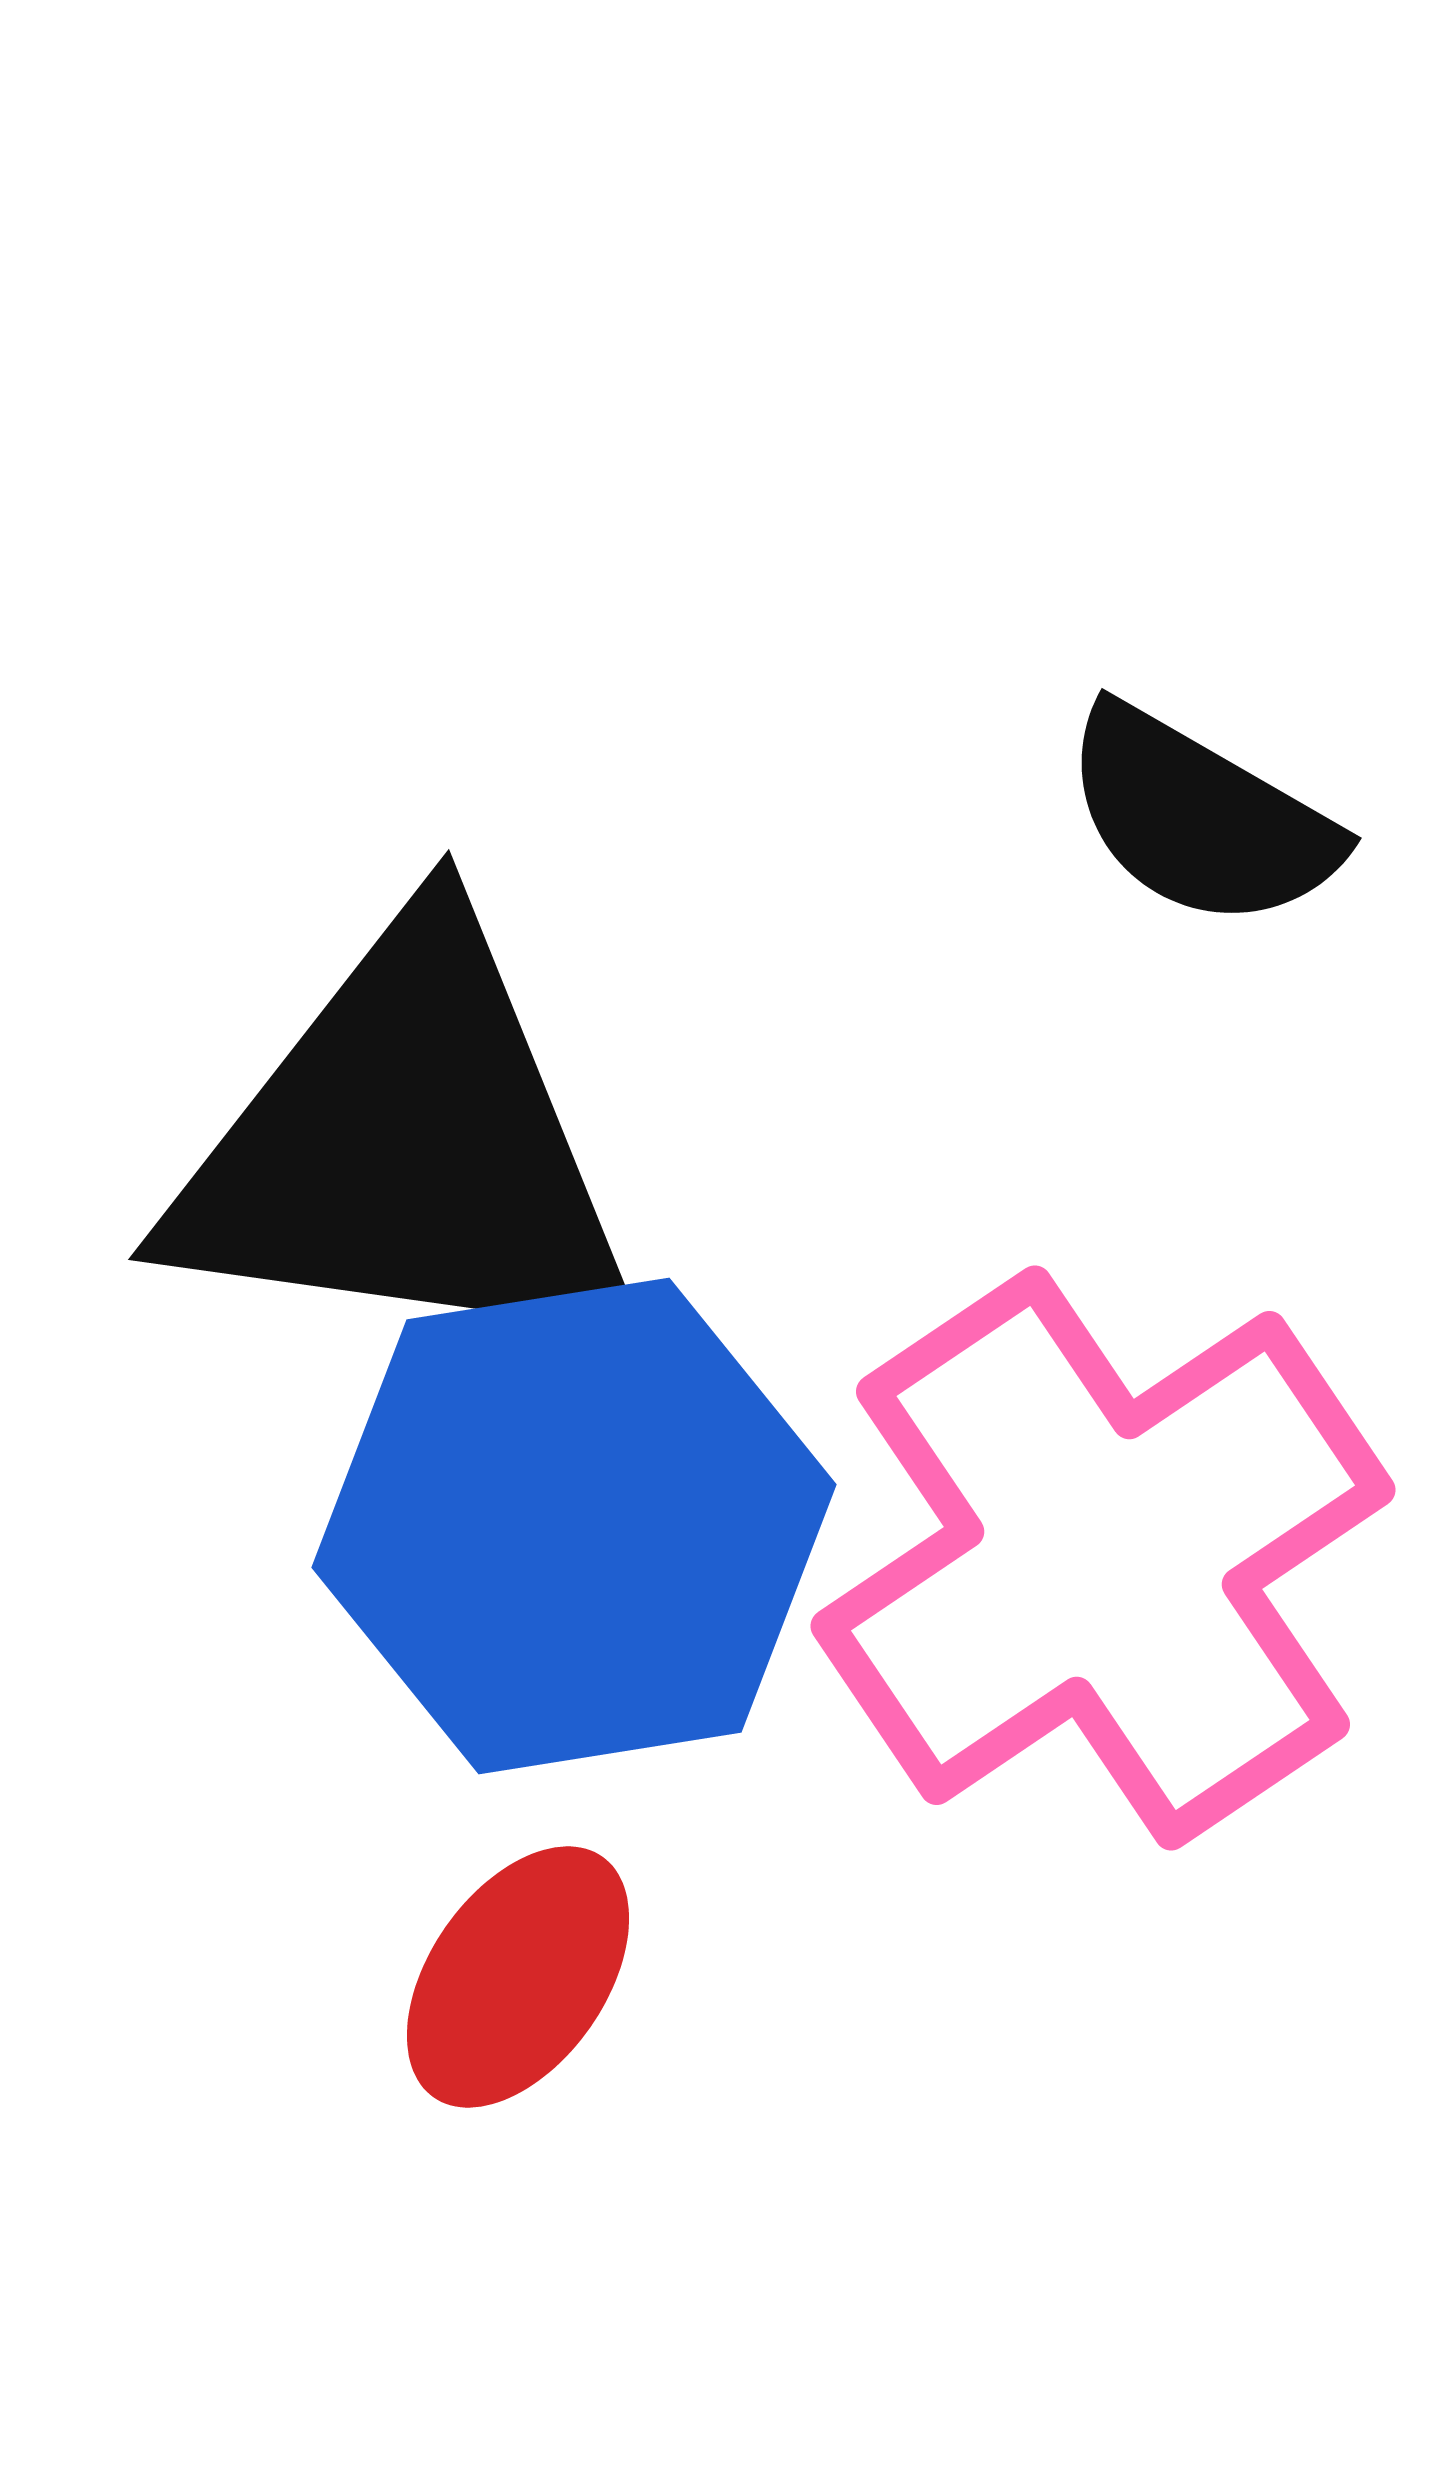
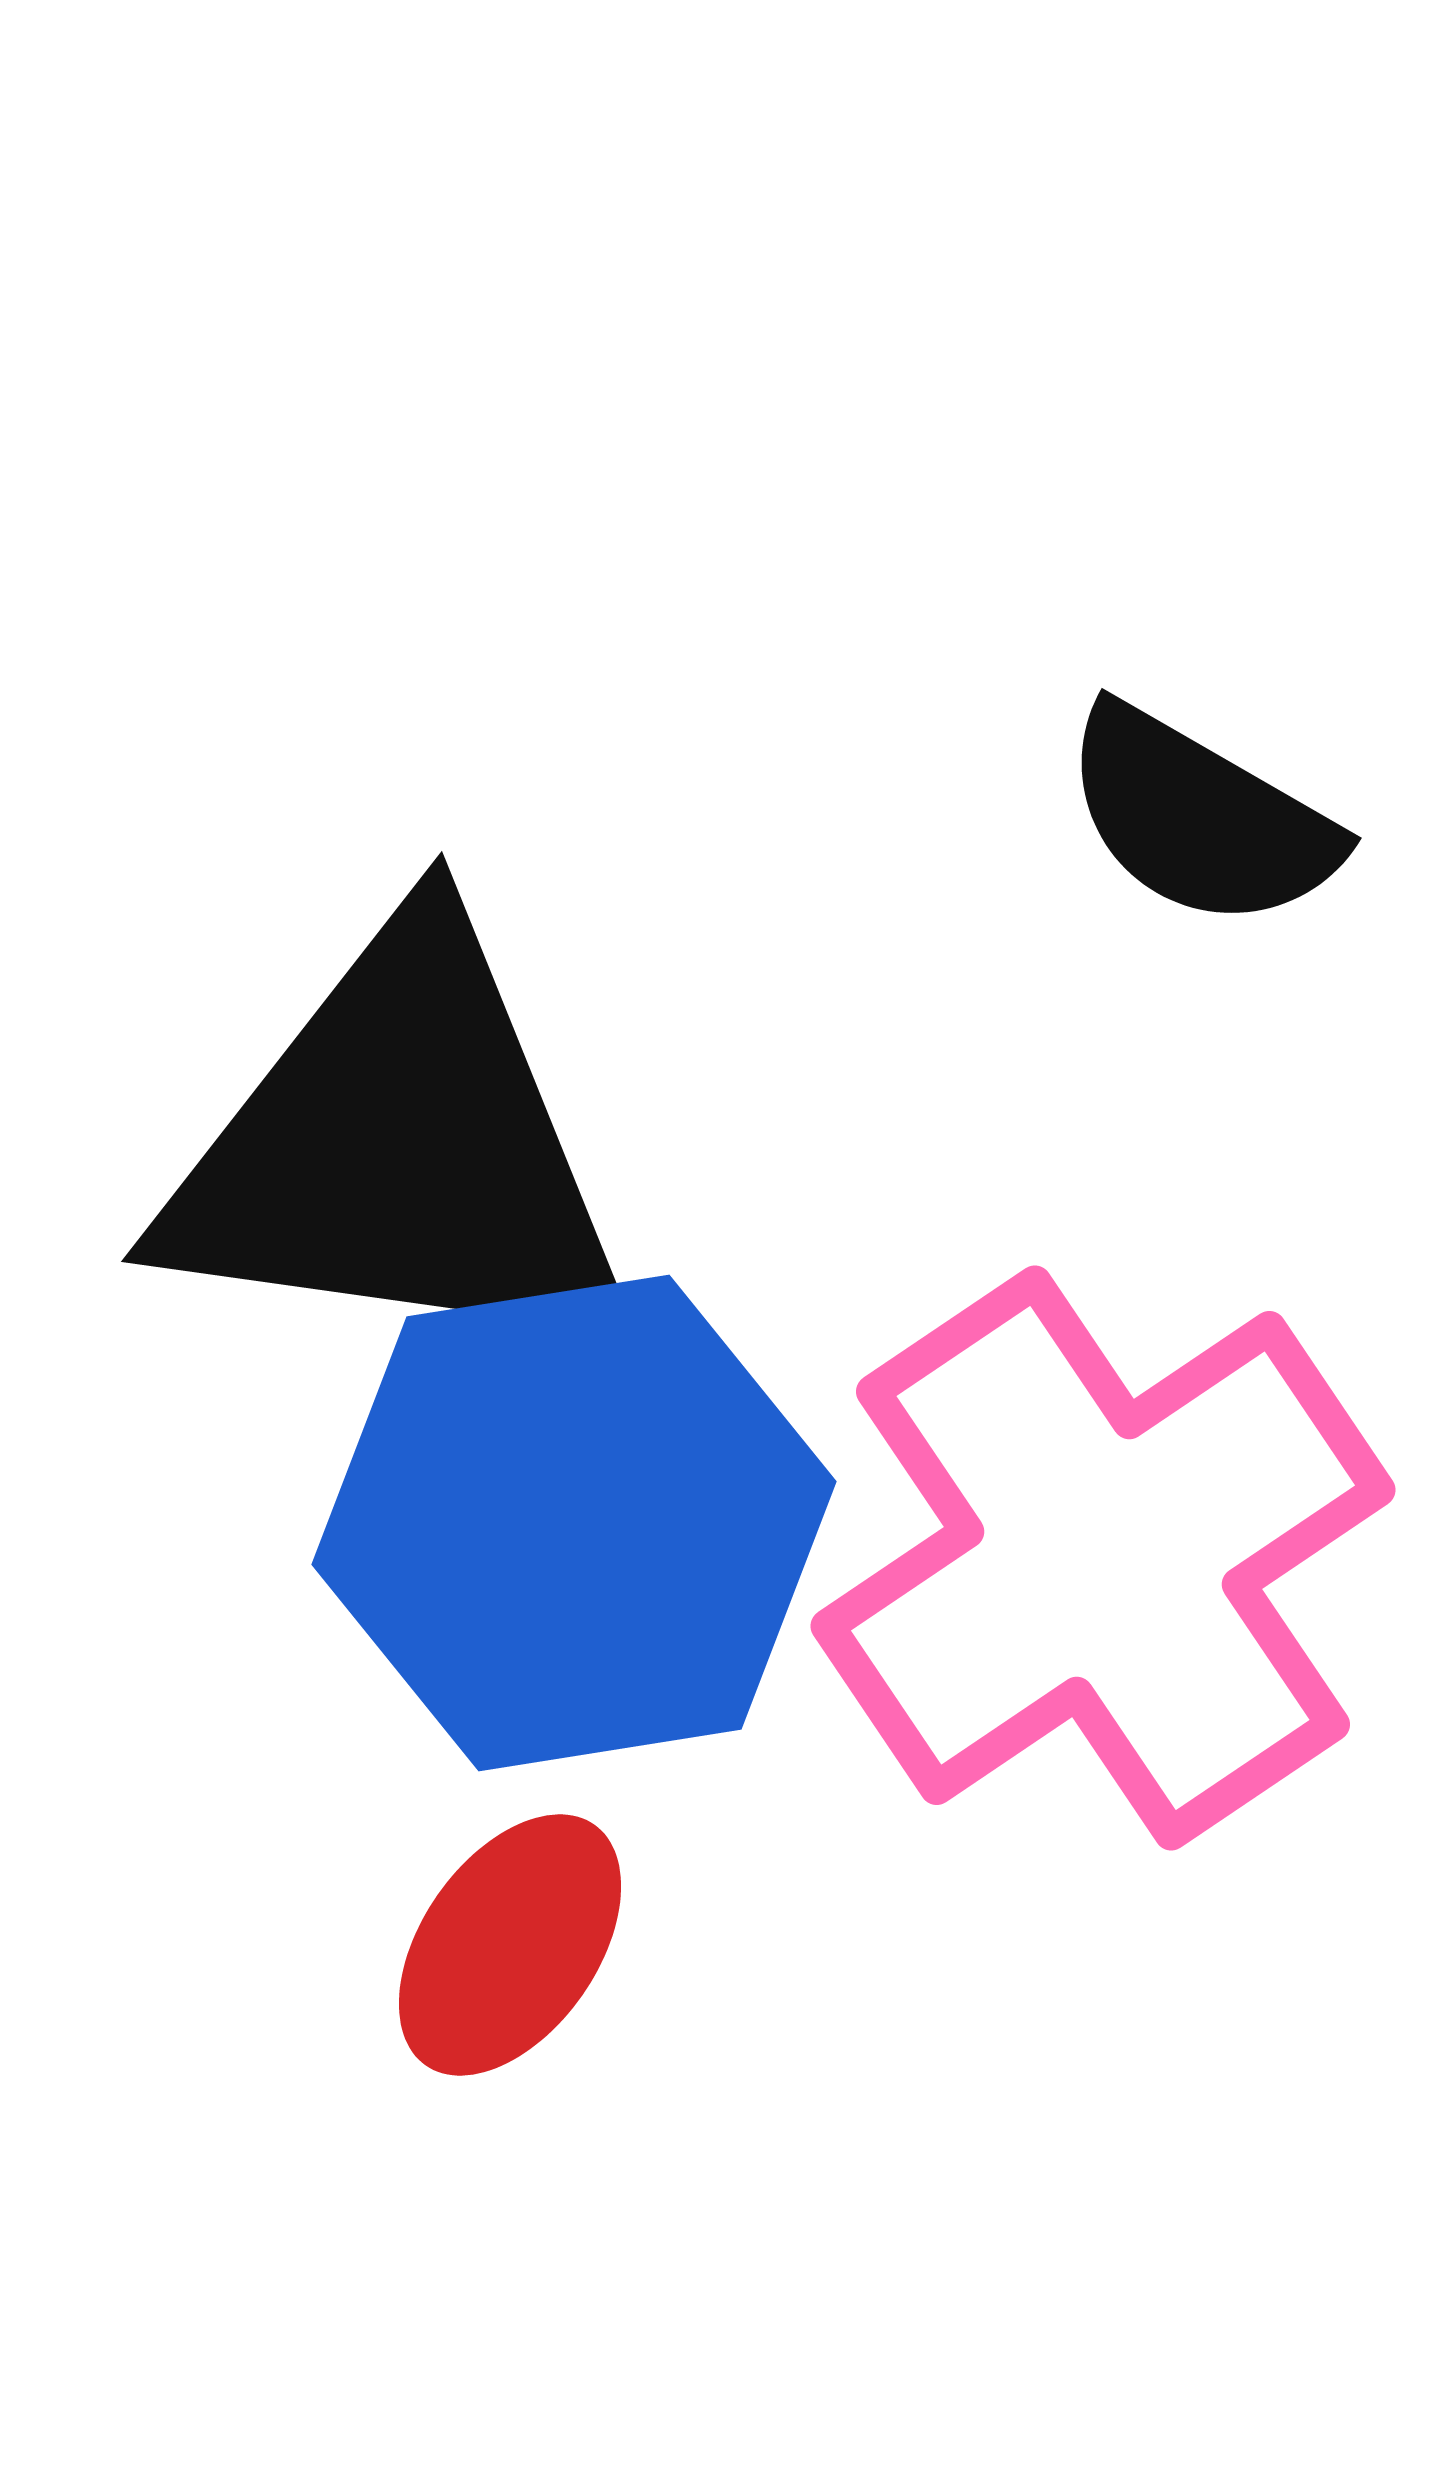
black triangle: moved 7 px left, 2 px down
blue hexagon: moved 3 px up
red ellipse: moved 8 px left, 32 px up
